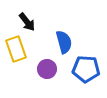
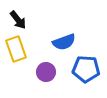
black arrow: moved 9 px left, 2 px up
blue semicircle: rotated 85 degrees clockwise
purple circle: moved 1 px left, 3 px down
